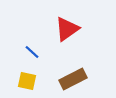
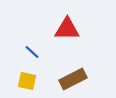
red triangle: rotated 36 degrees clockwise
